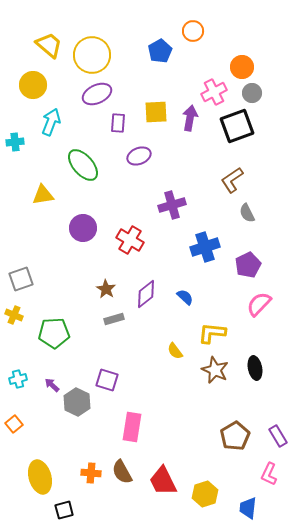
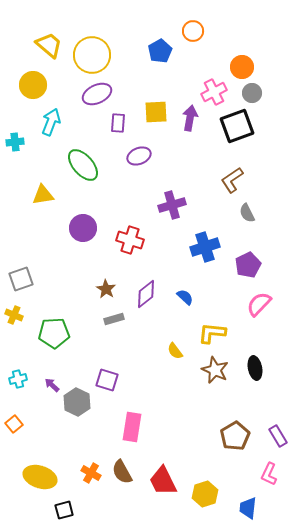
red cross at (130, 240): rotated 12 degrees counterclockwise
orange cross at (91, 473): rotated 24 degrees clockwise
yellow ellipse at (40, 477): rotated 56 degrees counterclockwise
